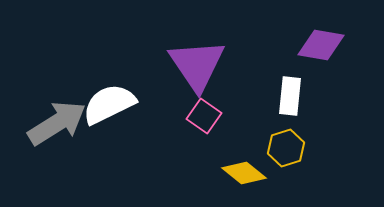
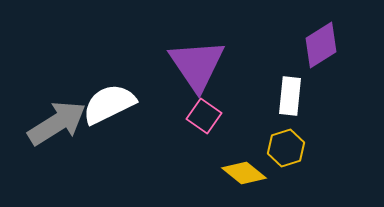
purple diamond: rotated 42 degrees counterclockwise
